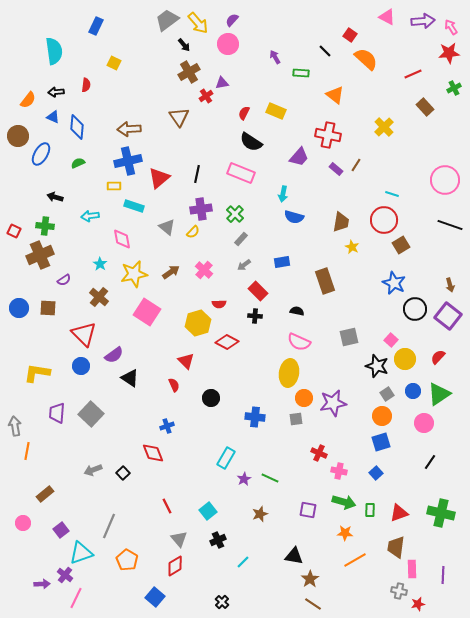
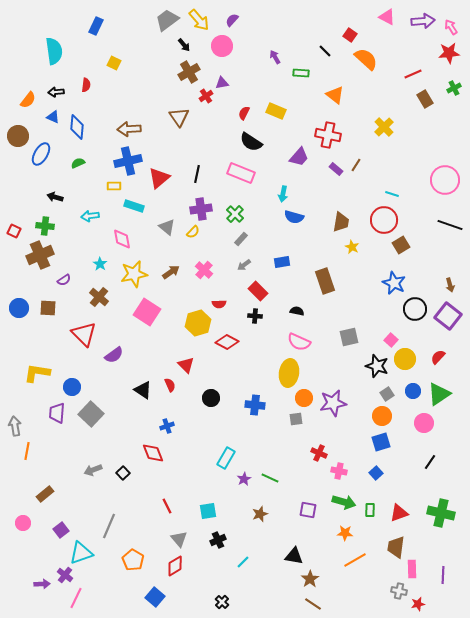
yellow arrow at (198, 23): moved 1 px right, 3 px up
pink circle at (228, 44): moved 6 px left, 2 px down
brown rectangle at (425, 107): moved 8 px up; rotated 12 degrees clockwise
red triangle at (186, 361): moved 4 px down
blue circle at (81, 366): moved 9 px left, 21 px down
black triangle at (130, 378): moved 13 px right, 12 px down
red semicircle at (174, 385): moved 4 px left
blue cross at (255, 417): moved 12 px up
cyan square at (208, 511): rotated 30 degrees clockwise
orange pentagon at (127, 560): moved 6 px right
